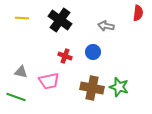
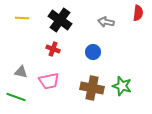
gray arrow: moved 4 px up
red cross: moved 12 px left, 7 px up
green star: moved 3 px right, 1 px up
